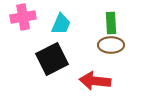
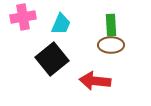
green rectangle: moved 2 px down
black square: rotated 12 degrees counterclockwise
